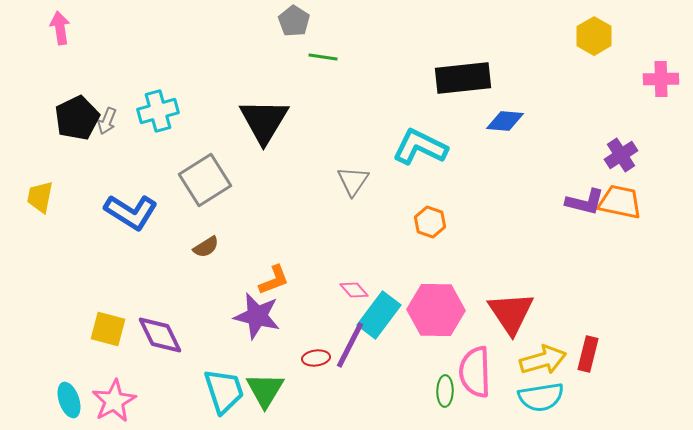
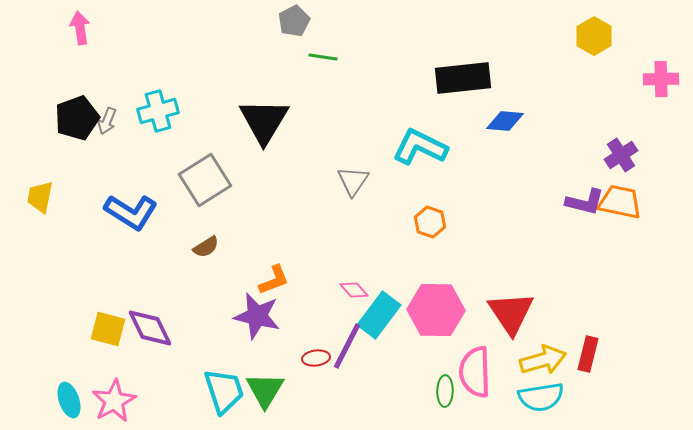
gray pentagon: rotated 12 degrees clockwise
pink arrow: moved 20 px right
black pentagon: rotated 6 degrees clockwise
purple diamond: moved 10 px left, 7 px up
purple line: moved 3 px left, 1 px down
